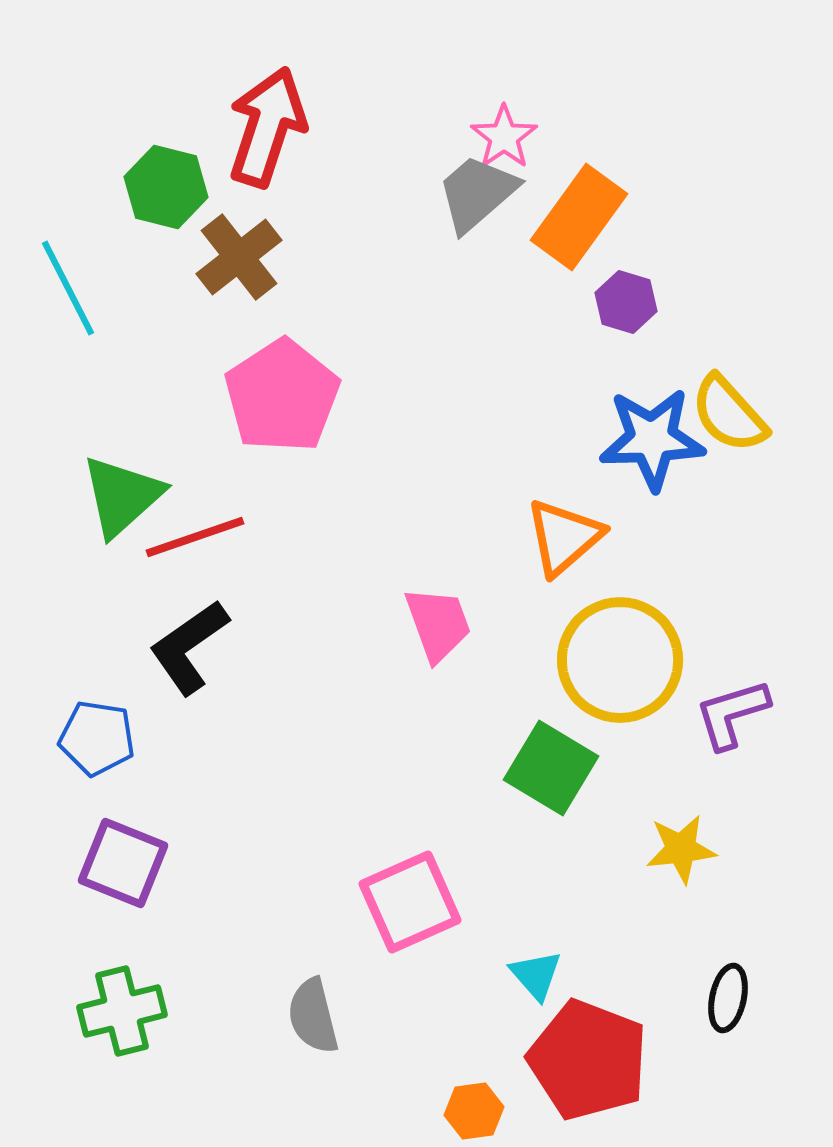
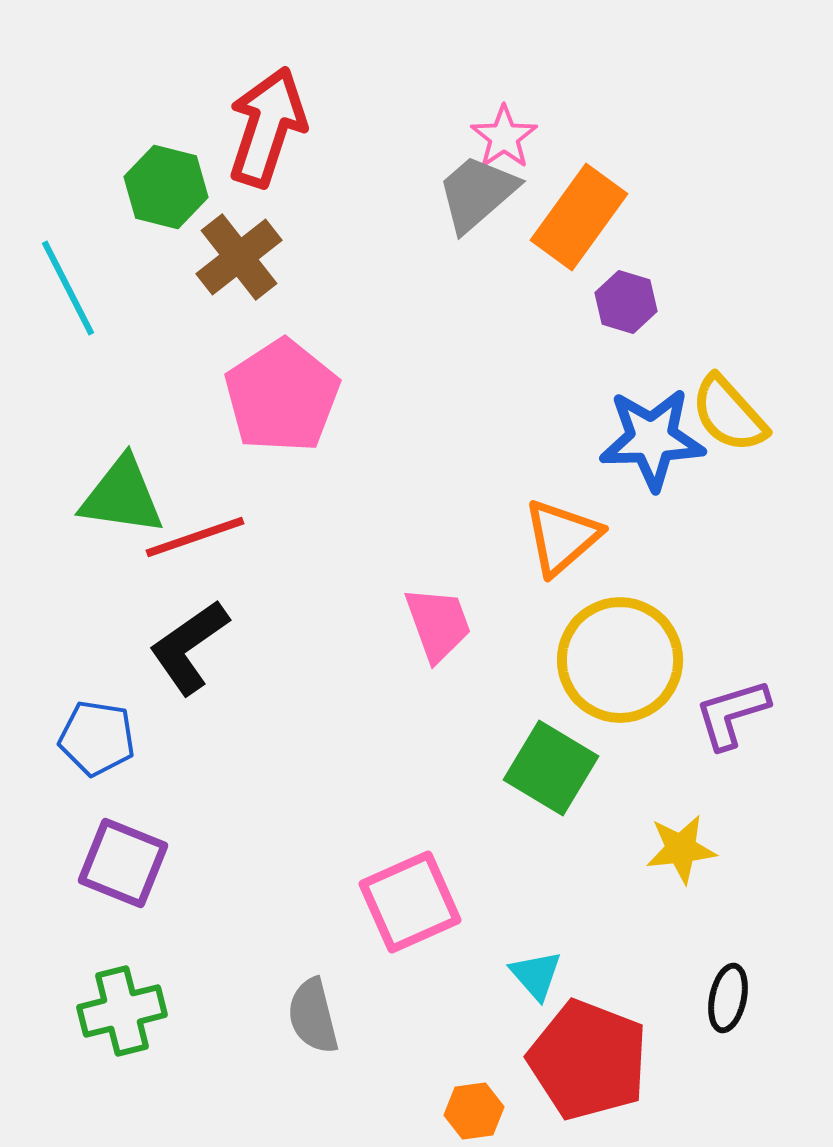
green triangle: rotated 50 degrees clockwise
orange triangle: moved 2 px left
